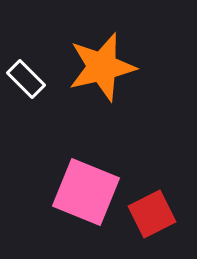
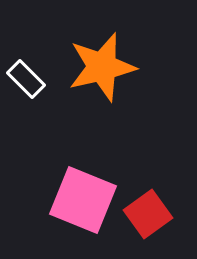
pink square: moved 3 px left, 8 px down
red square: moved 4 px left; rotated 9 degrees counterclockwise
